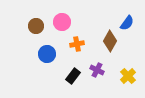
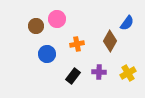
pink circle: moved 5 px left, 3 px up
purple cross: moved 2 px right, 2 px down; rotated 24 degrees counterclockwise
yellow cross: moved 3 px up; rotated 14 degrees clockwise
